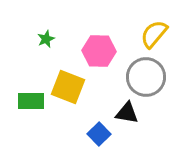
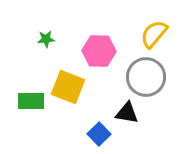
green star: rotated 18 degrees clockwise
